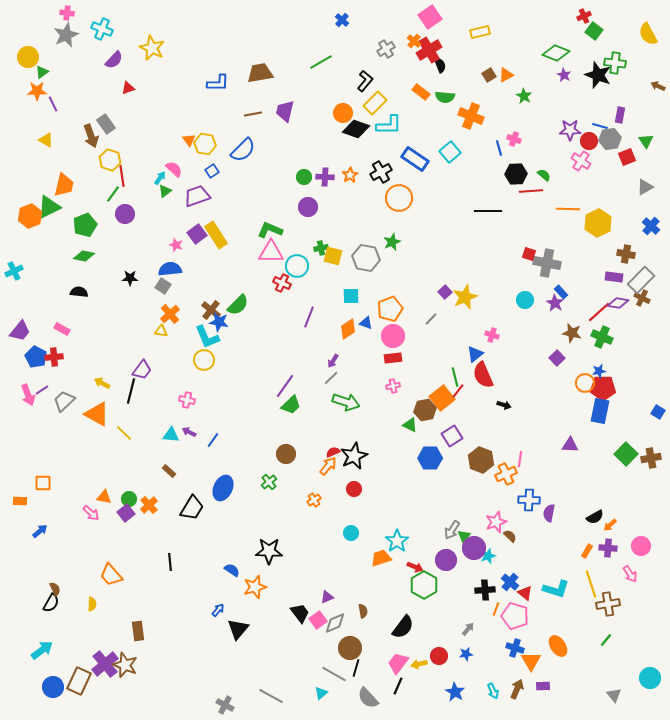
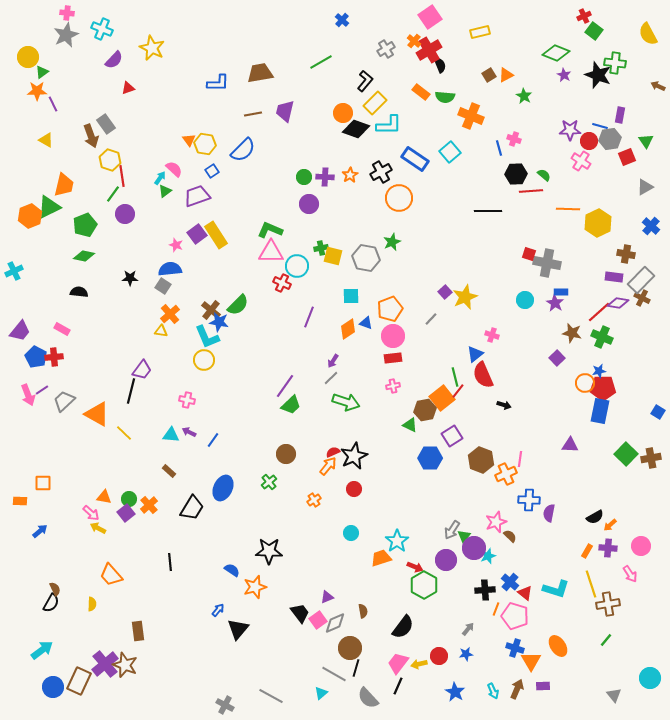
purple circle at (308, 207): moved 1 px right, 3 px up
blue rectangle at (561, 292): rotated 48 degrees counterclockwise
yellow arrow at (102, 383): moved 4 px left, 145 px down
